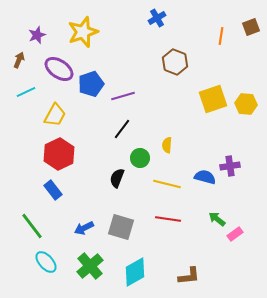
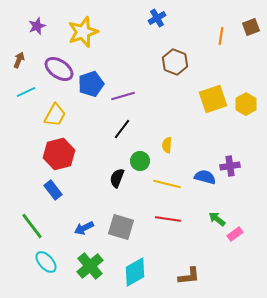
purple star: moved 9 px up
yellow hexagon: rotated 25 degrees clockwise
red hexagon: rotated 12 degrees clockwise
green circle: moved 3 px down
